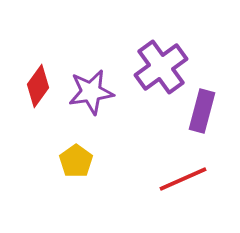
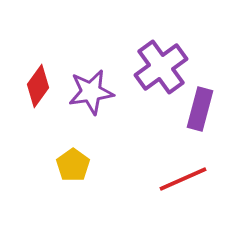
purple rectangle: moved 2 px left, 2 px up
yellow pentagon: moved 3 px left, 4 px down
